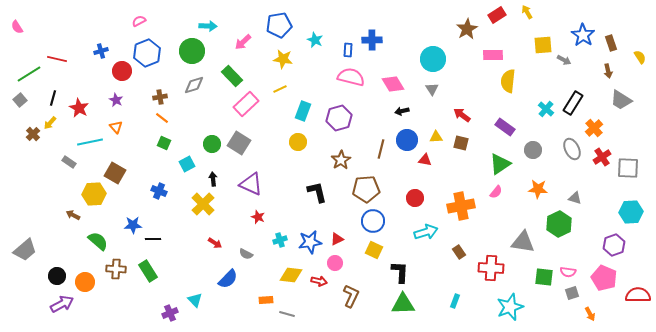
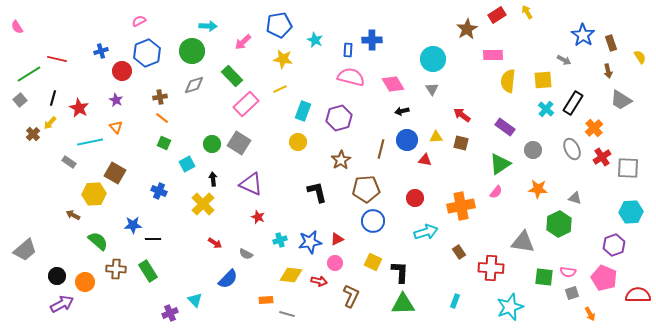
yellow square at (543, 45): moved 35 px down
yellow square at (374, 250): moved 1 px left, 12 px down
